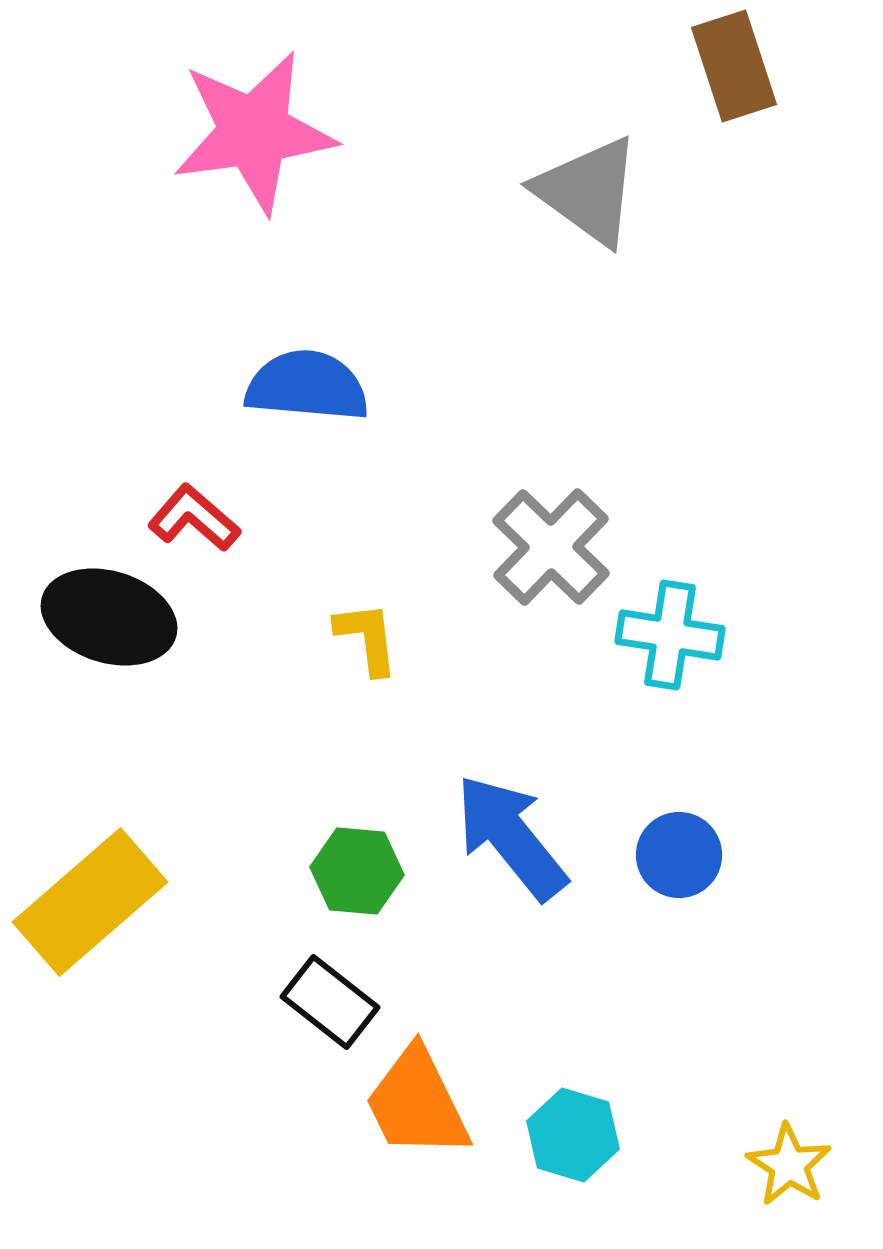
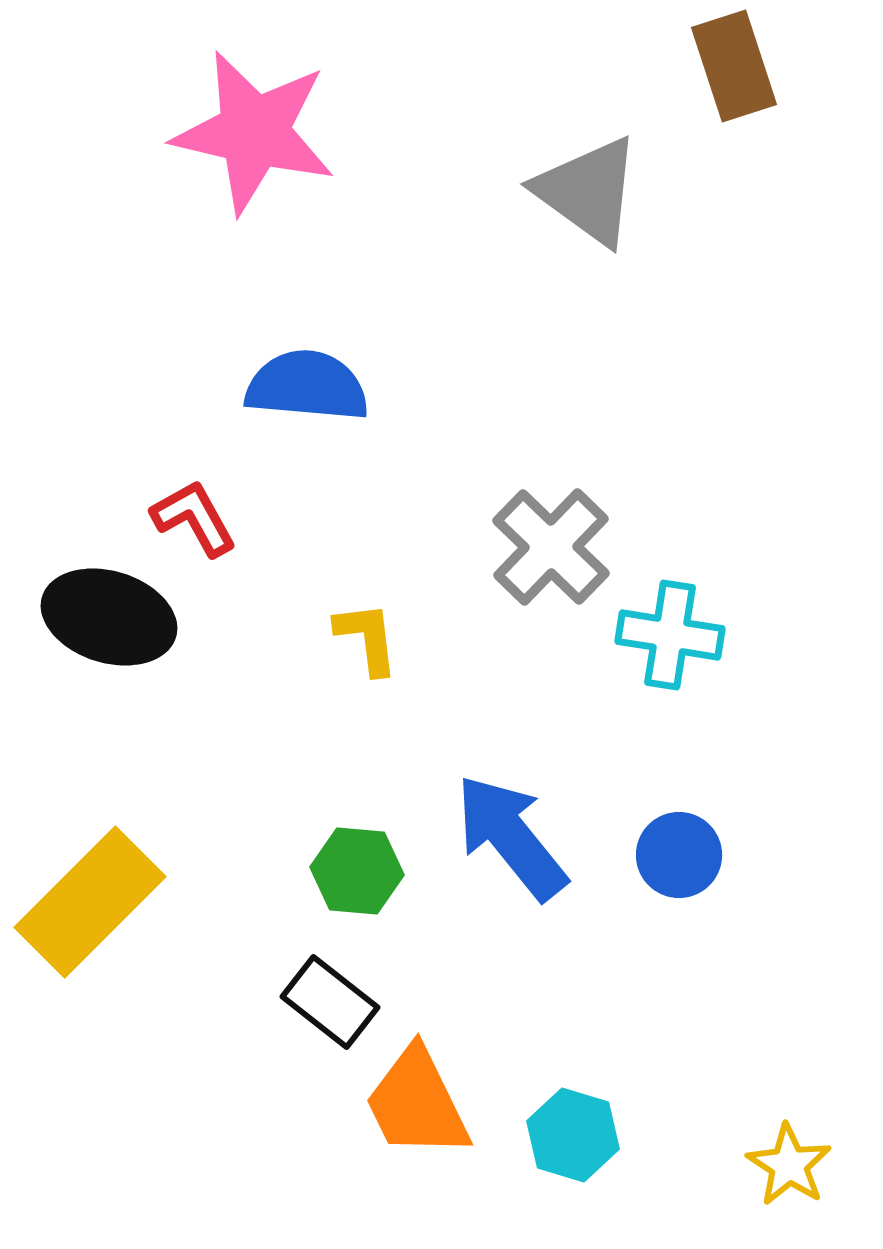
pink star: rotated 21 degrees clockwise
red L-shape: rotated 20 degrees clockwise
yellow rectangle: rotated 4 degrees counterclockwise
